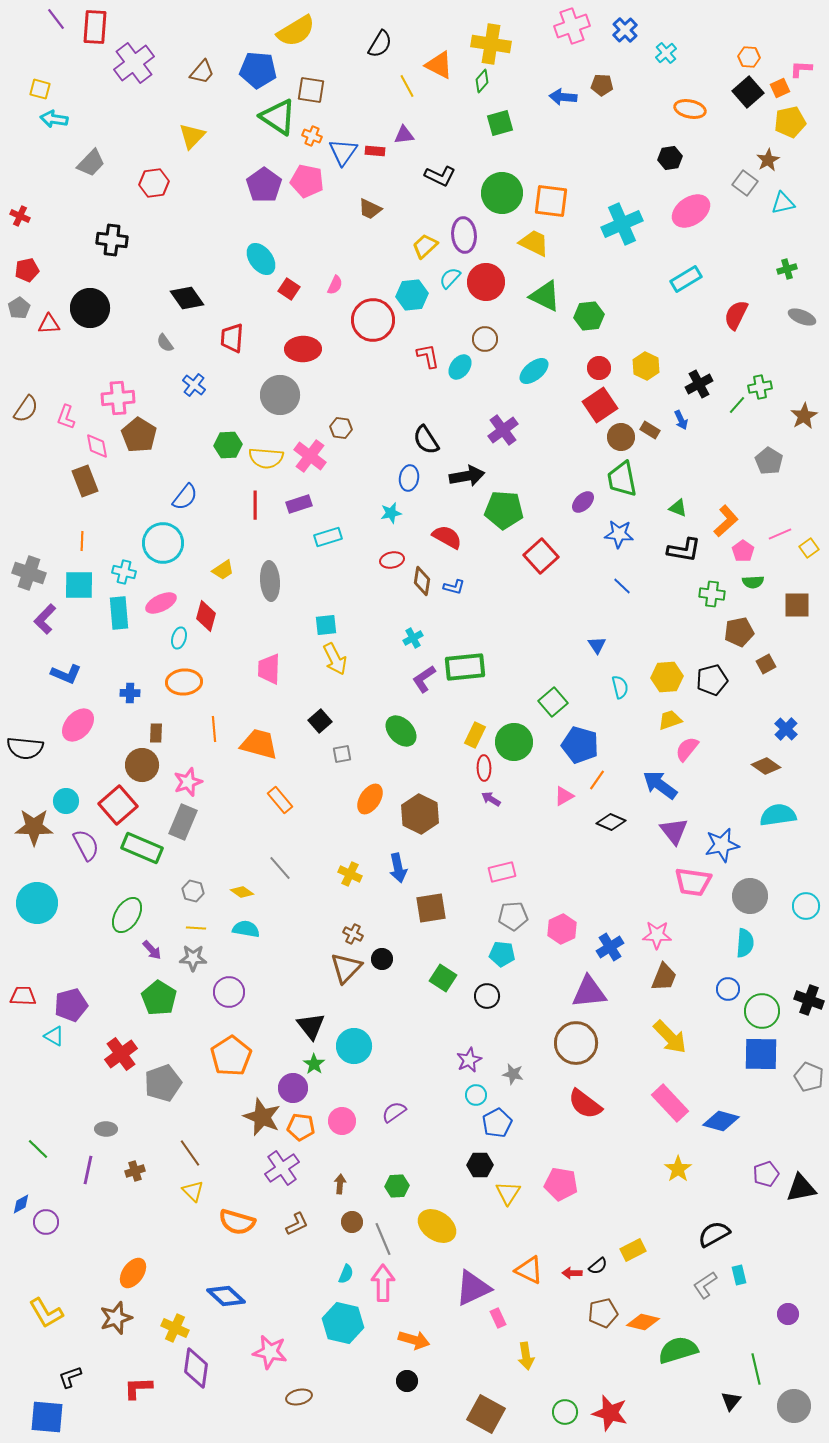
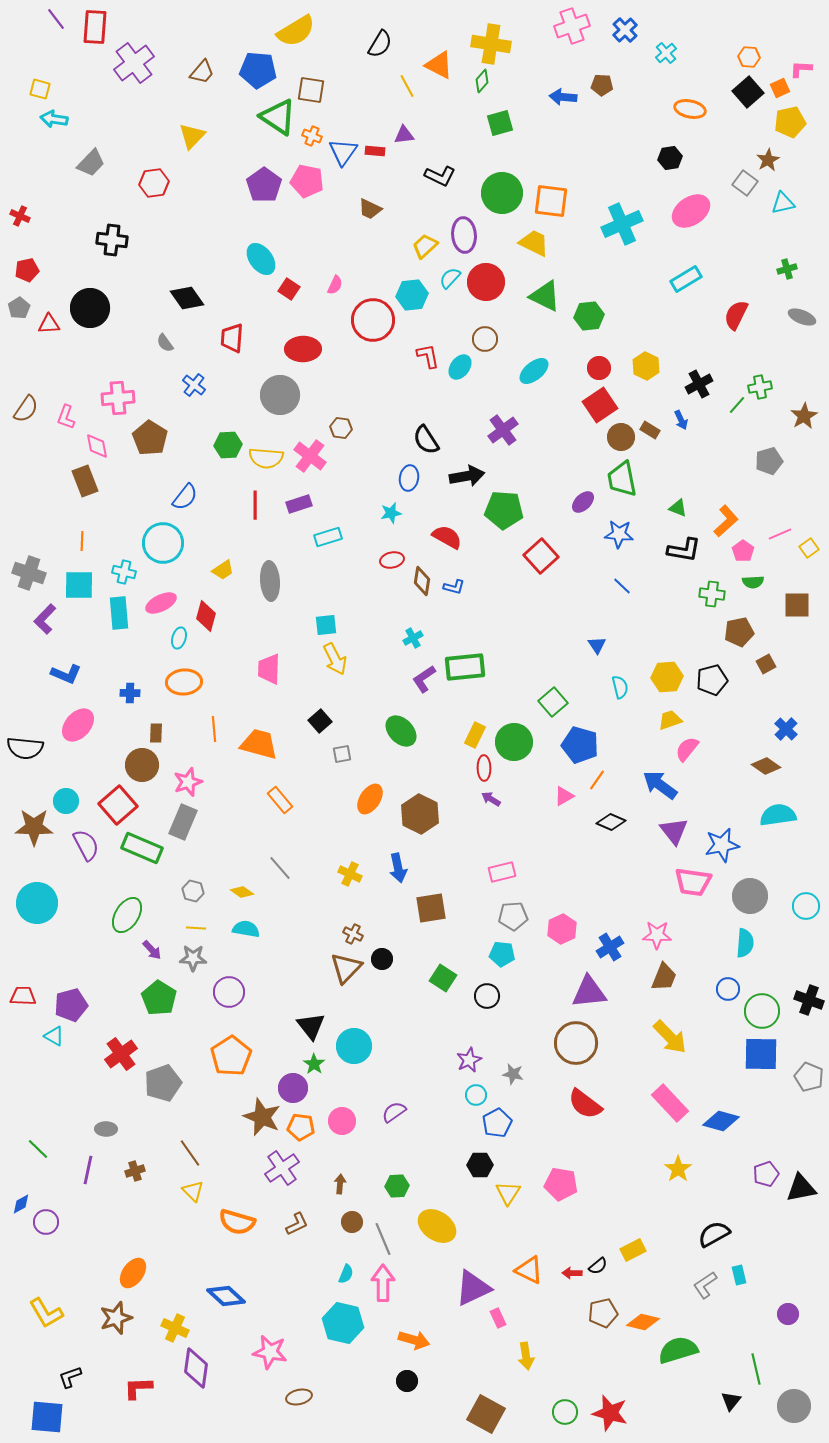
brown pentagon at (139, 435): moved 11 px right, 3 px down
gray pentagon at (769, 461): rotated 24 degrees clockwise
